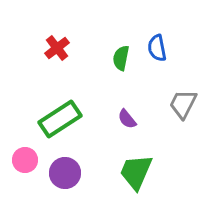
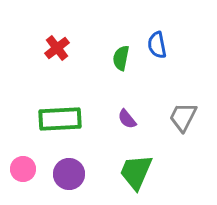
blue semicircle: moved 3 px up
gray trapezoid: moved 13 px down
green rectangle: rotated 30 degrees clockwise
pink circle: moved 2 px left, 9 px down
purple circle: moved 4 px right, 1 px down
